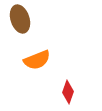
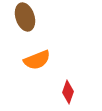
brown ellipse: moved 5 px right, 2 px up
